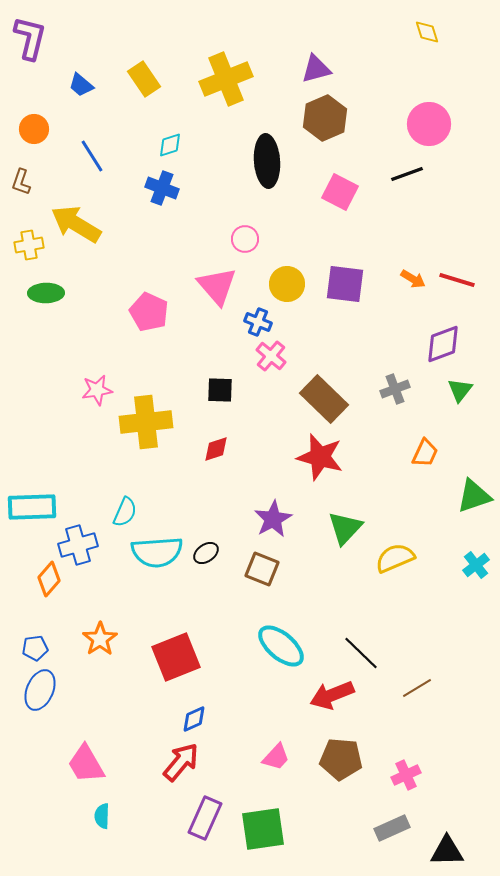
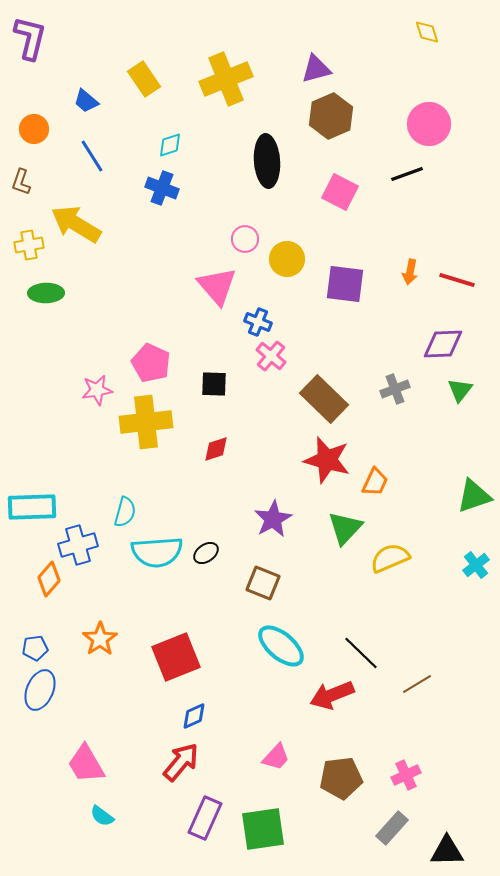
blue trapezoid at (81, 85): moved 5 px right, 16 px down
brown hexagon at (325, 118): moved 6 px right, 2 px up
orange arrow at (413, 279): moved 3 px left, 7 px up; rotated 70 degrees clockwise
yellow circle at (287, 284): moved 25 px up
pink pentagon at (149, 312): moved 2 px right, 51 px down
purple diamond at (443, 344): rotated 18 degrees clockwise
black square at (220, 390): moved 6 px left, 6 px up
orange trapezoid at (425, 453): moved 50 px left, 29 px down
red star at (320, 457): moved 7 px right, 3 px down
cyan semicircle at (125, 512): rotated 8 degrees counterclockwise
yellow semicircle at (395, 558): moved 5 px left
brown square at (262, 569): moved 1 px right, 14 px down
brown line at (417, 688): moved 4 px up
blue diamond at (194, 719): moved 3 px up
brown pentagon at (341, 759): moved 19 px down; rotated 12 degrees counterclockwise
cyan semicircle at (102, 816): rotated 55 degrees counterclockwise
gray rectangle at (392, 828): rotated 24 degrees counterclockwise
